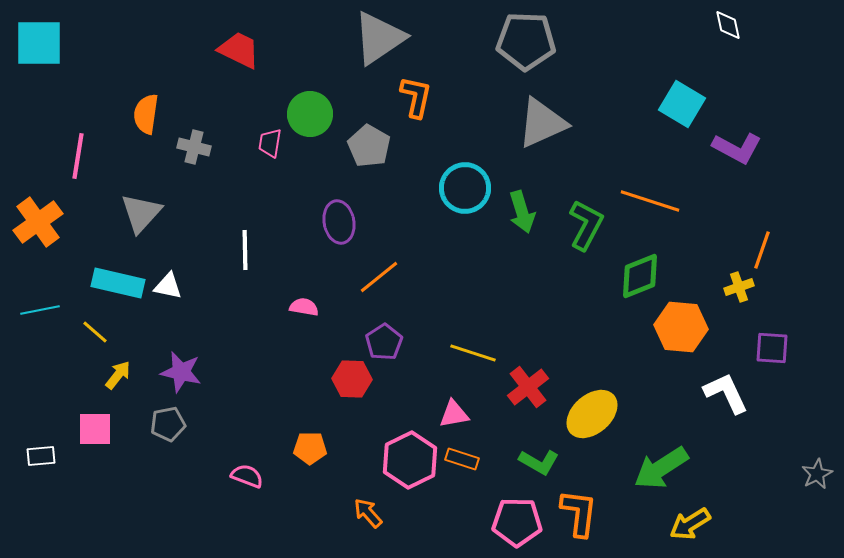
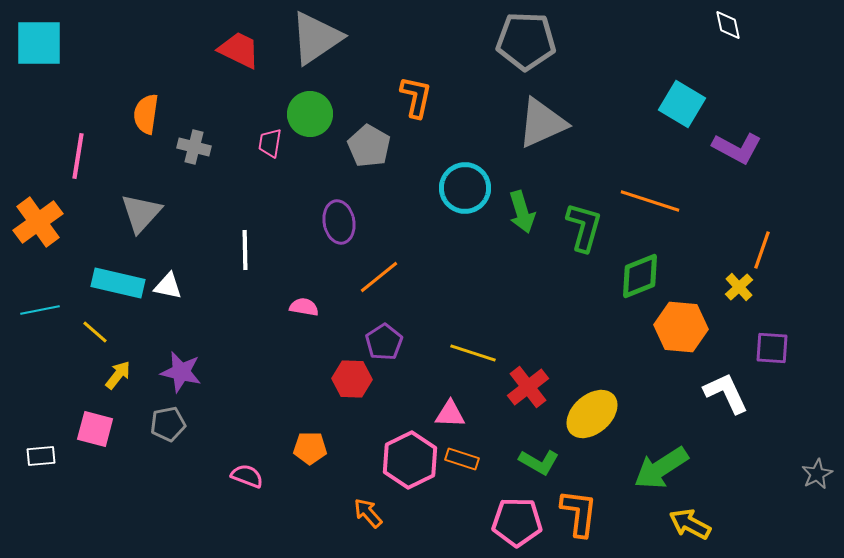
gray triangle at (379, 38): moved 63 px left
green L-shape at (586, 225): moved 2 px left, 2 px down; rotated 12 degrees counterclockwise
yellow cross at (739, 287): rotated 24 degrees counterclockwise
pink triangle at (454, 414): moved 4 px left; rotated 12 degrees clockwise
pink square at (95, 429): rotated 15 degrees clockwise
yellow arrow at (690, 524): rotated 60 degrees clockwise
